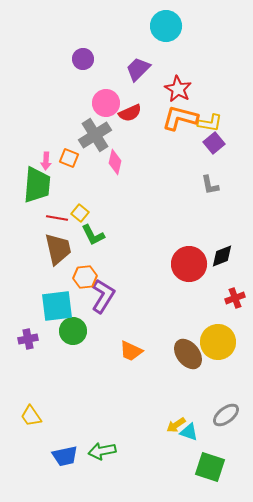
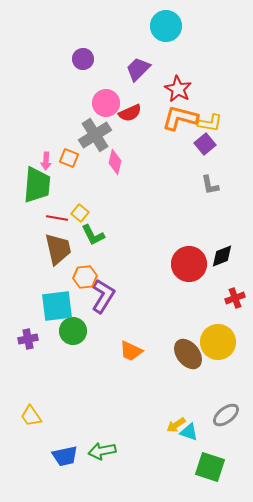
purple square: moved 9 px left, 1 px down
